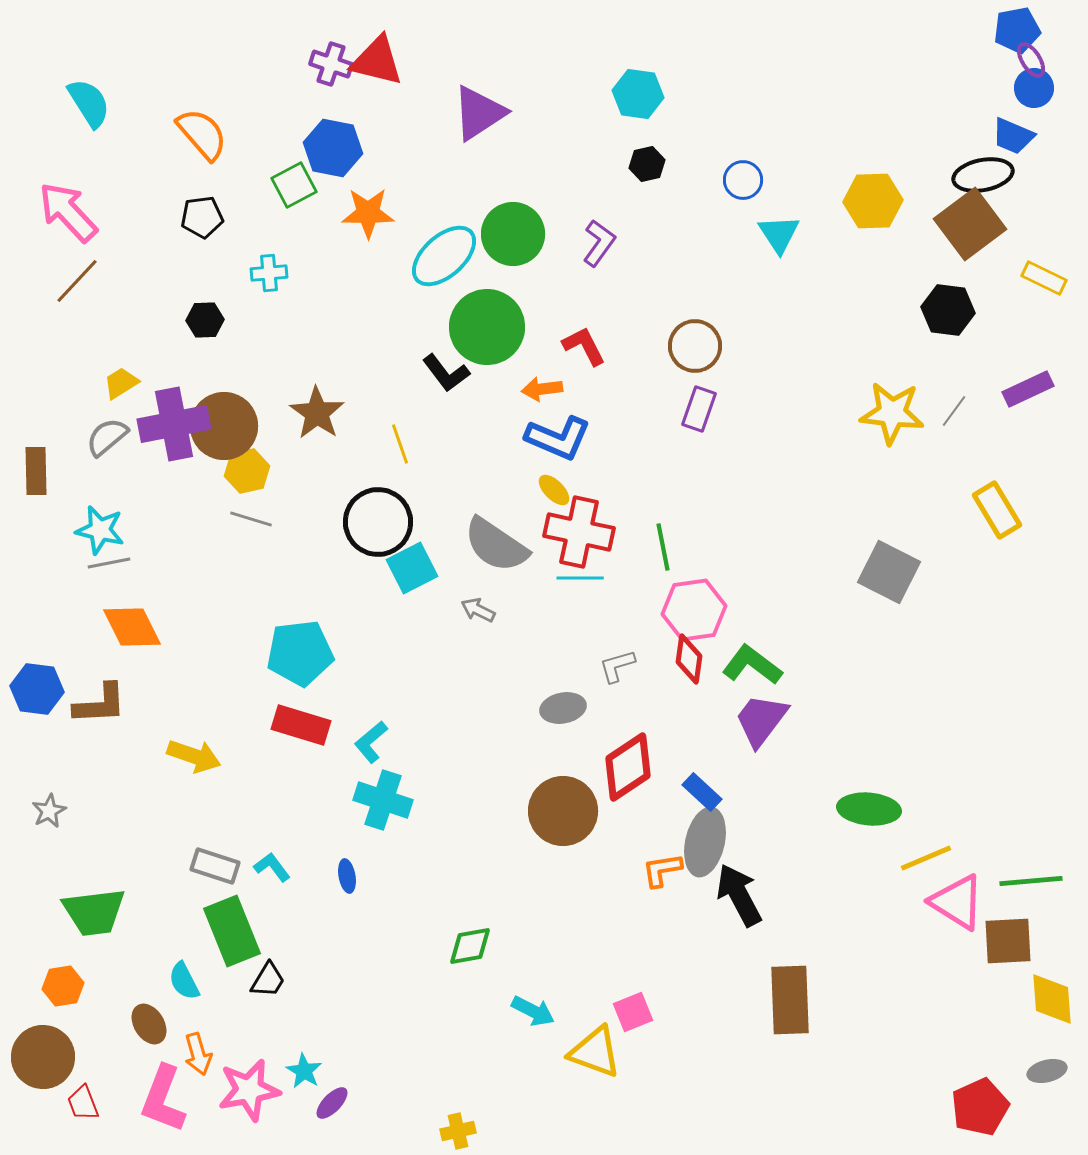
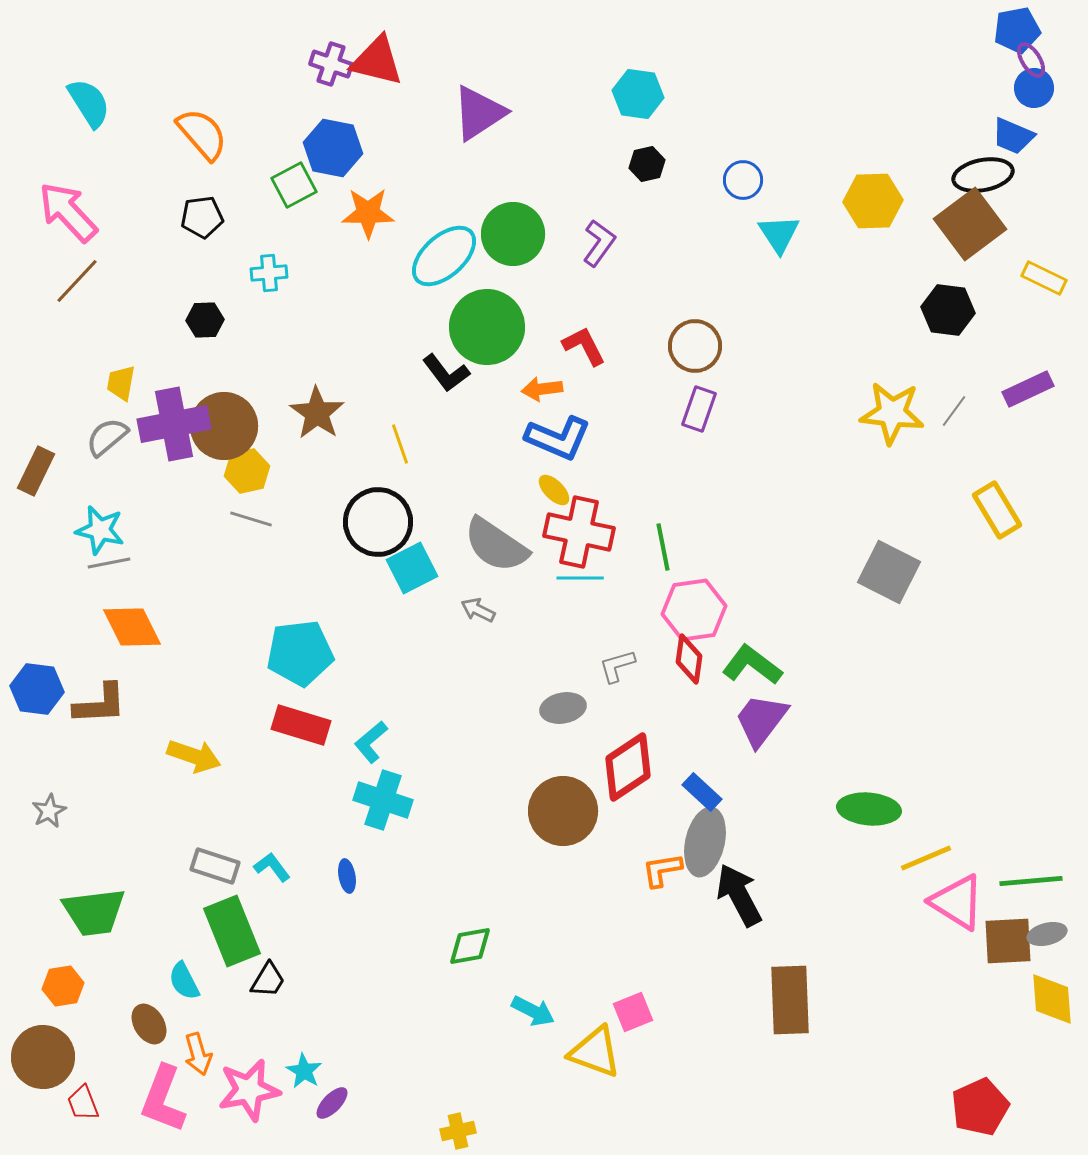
yellow trapezoid at (121, 383): rotated 48 degrees counterclockwise
brown rectangle at (36, 471): rotated 27 degrees clockwise
gray ellipse at (1047, 1071): moved 137 px up
